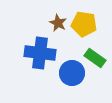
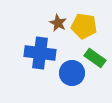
yellow pentagon: moved 2 px down
